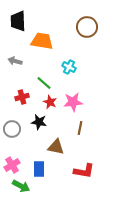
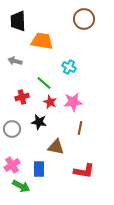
brown circle: moved 3 px left, 8 px up
